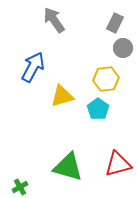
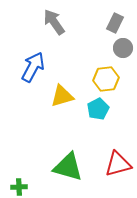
gray arrow: moved 2 px down
cyan pentagon: rotated 10 degrees clockwise
green cross: moved 1 px left; rotated 28 degrees clockwise
